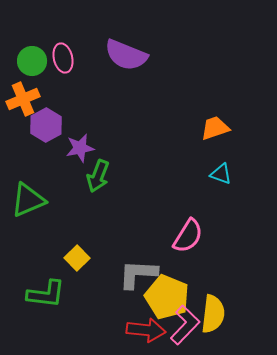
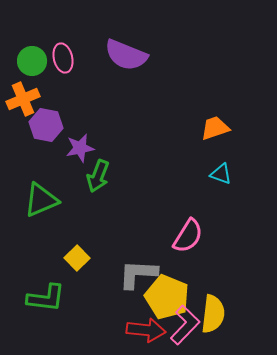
purple hexagon: rotated 20 degrees counterclockwise
green triangle: moved 13 px right
green L-shape: moved 4 px down
